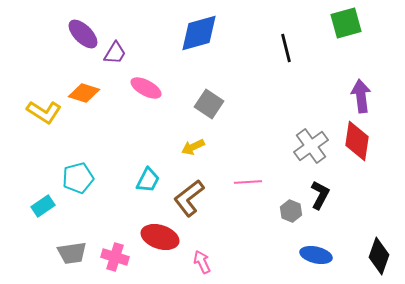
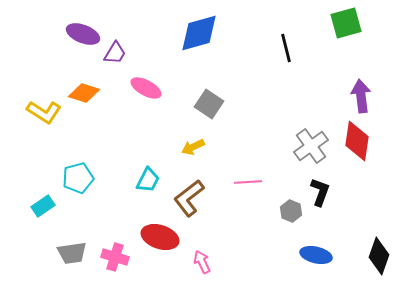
purple ellipse: rotated 24 degrees counterclockwise
black L-shape: moved 3 px up; rotated 8 degrees counterclockwise
